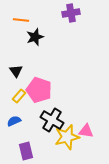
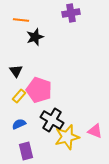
blue semicircle: moved 5 px right, 3 px down
pink triangle: moved 9 px right; rotated 14 degrees clockwise
